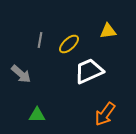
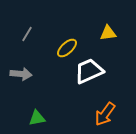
yellow triangle: moved 2 px down
gray line: moved 13 px left, 6 px up; rotated 21 degrees clockwise
yellow ellipse: moved 2 px left, 4 px down
gray arrow: rotated 35 degrees counterclockwise
green triangle: moved 3 px down; rotated 12 degrees counterclockwise
